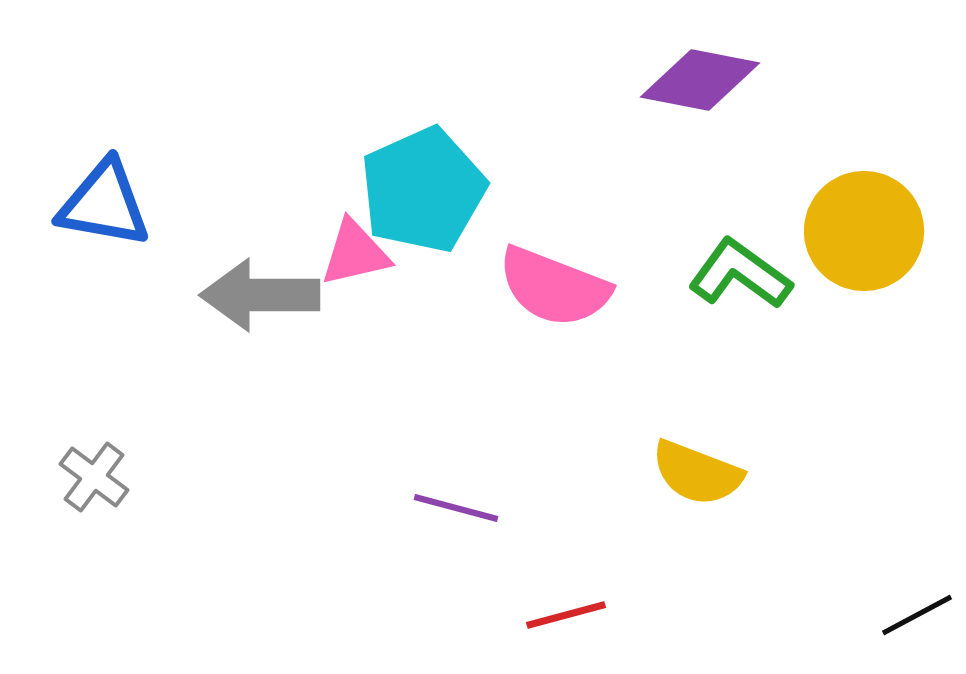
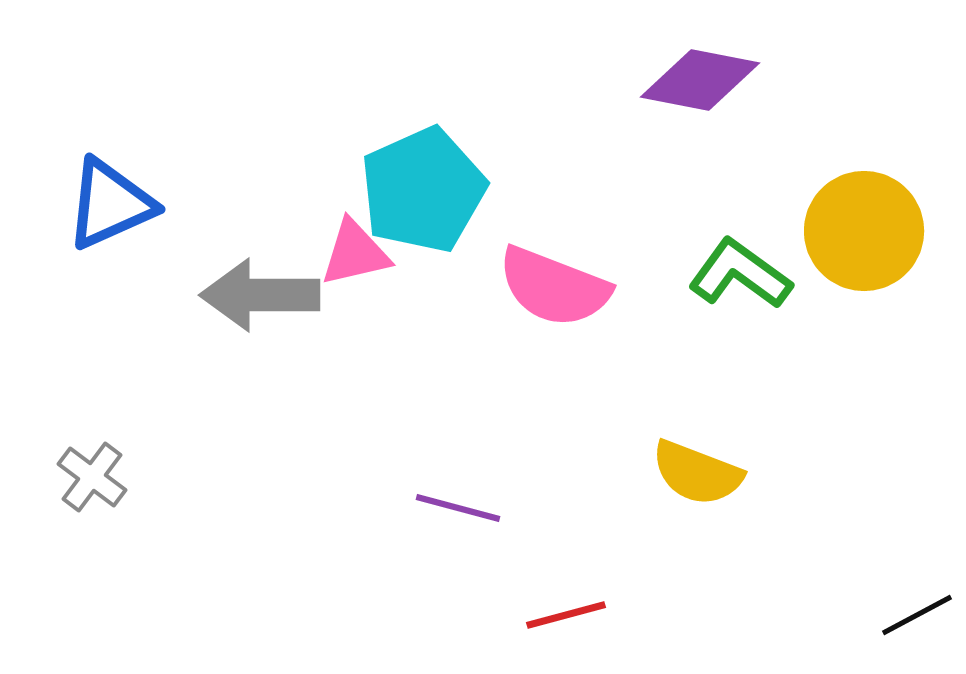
blue triangle: moved 6 px right; rotated 34 degrees counterclockwise
gray cross: moved 2 px left
purple line: moved 2 px right
